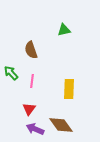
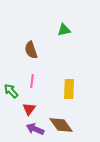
green arrow: moved 18 px down
